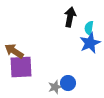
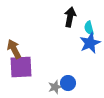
cyan semicircle: rotated 24 degrees counterclockwise
brown arrow: moved 2 px up; rotated 30 degrees clockwise
